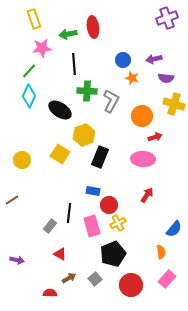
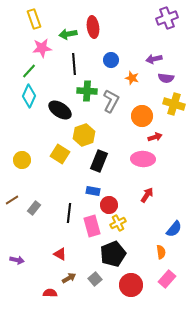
blue circle at (123, 60): moved 12 px left
black rectangle at (100, 157): moved 1 px left, 4 px down
gray rectangle at (50, 226): moved 16 px left, 18 px up
